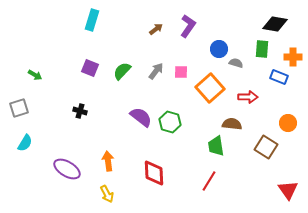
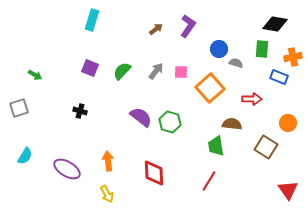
orange cross: rotated 12 degrees counterclockwise
red arrow: moved 4 px right, 2 px down
cyan semicircle: moved 13 px down
